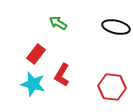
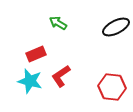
black ellipse: rotated 40 degrees counterclockwise
red rectangle: rotated 30 degrees clockwise
red L-shape: moved 1 px left, 1 px down; rotated 25 degrees clockwise
cyan star: moved 3 px left, 3 px up
